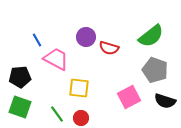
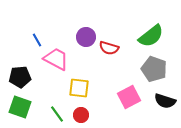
gray pentagon: moved 1 px left, 1 px up
red circle: moved 3 px up
